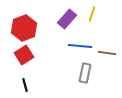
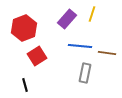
red square: moved 13 px right, 1 px down
